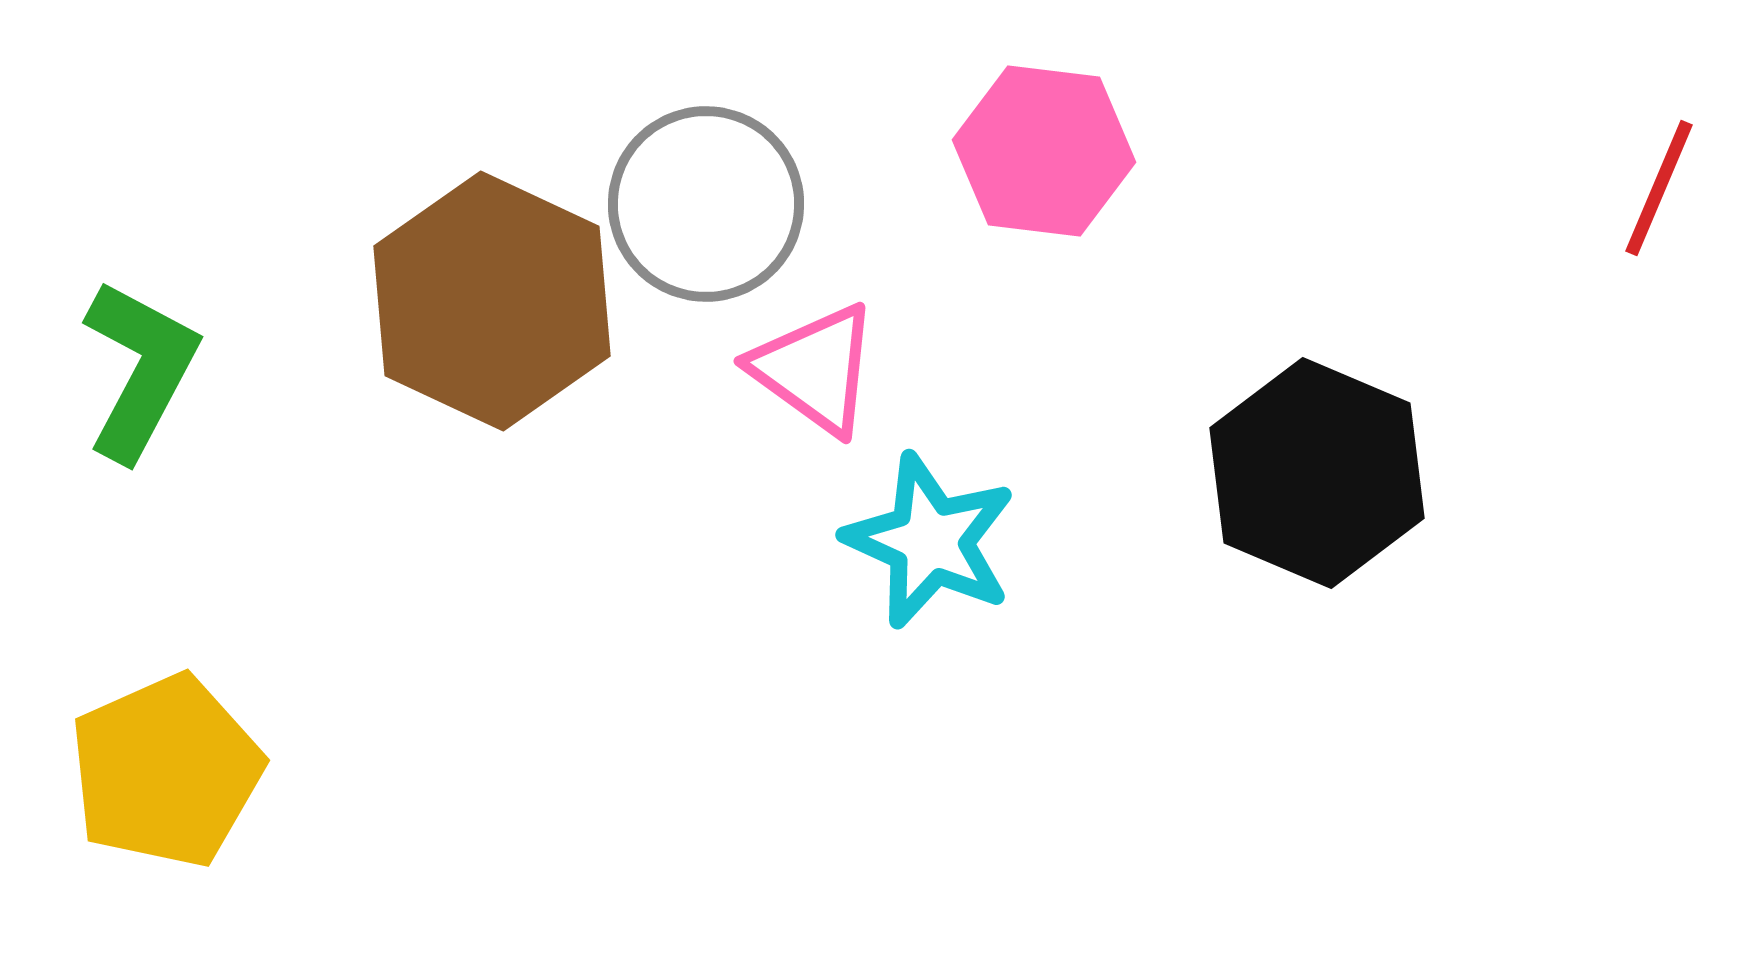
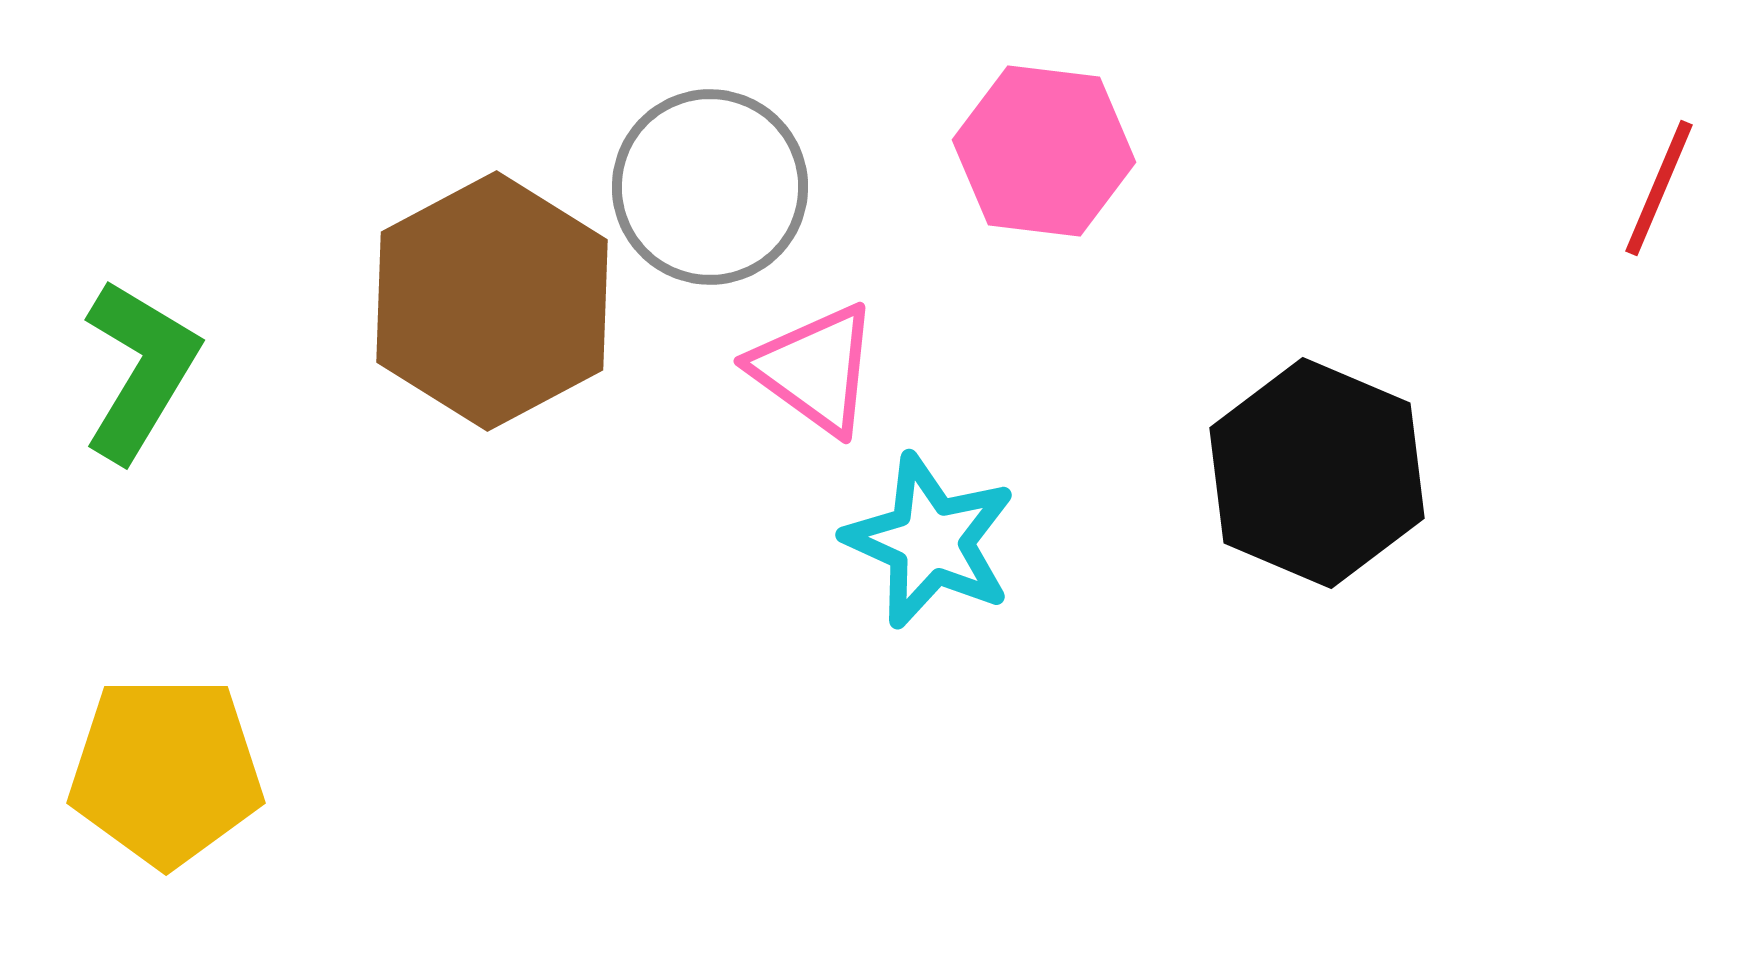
gray circle: moved 4 px right, 17 px up
brown hexagon: rotated 7 degrees clockwise
green L-shape: rotated 3 degrees clockwise
yellow pentagon: rotated 24 degrees clockwise
